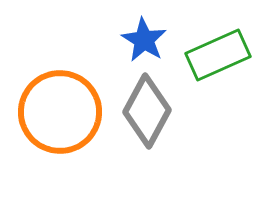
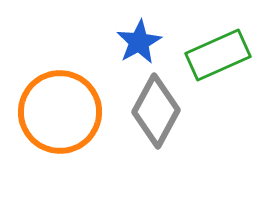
blue star: moved 5 px left, 2 px down; rotated 12 degrees clockwise
gray diamond: moved 9 px right
